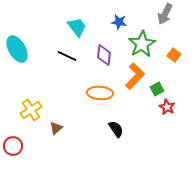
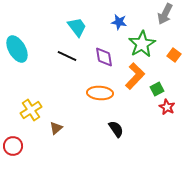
purple diamond: moved 2 px down; rotated 15 degrees counterclockwise
